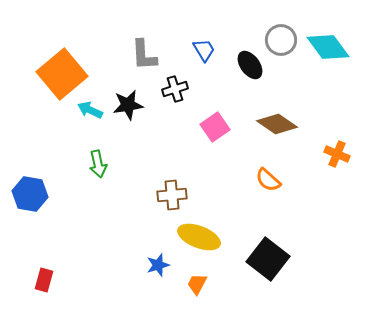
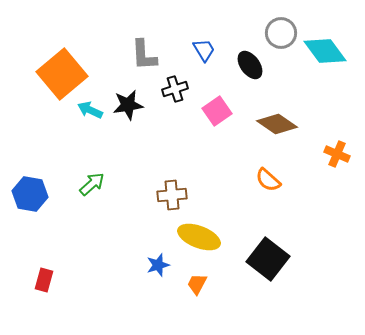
gray circle: moved 7 px up
cyan diamond: moved 3 px left, 4 px down
pink square: moved 2 px right, 16 px up
green arrow: moved 6 px left, 20 px down; rotated 120 degrees counterclockwise
